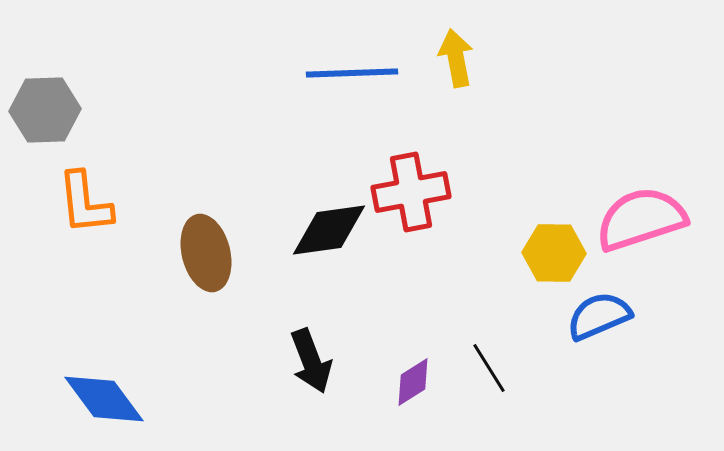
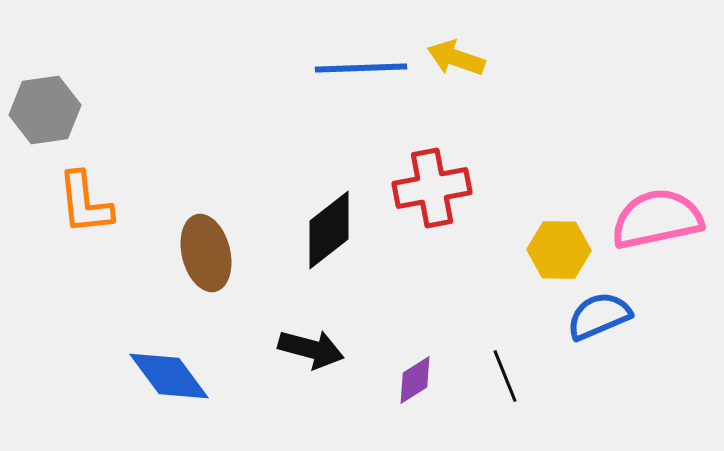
yellow arrow: rotated 60 degrees counterclockwise
blue line: moved 9 px right, 5 px up
gray hexagon: rotated 6 degrees counterclockwise
red cross: moved 21 px right, 4 px up
pink semicircle: moved 16 px right; rotated 6 degrees clockwise
black diamond: rotated 30 degrees counterclockwise
yellow hexagon: moved 5 px right, 3 px up
black arrow: moved 12 px up; rotated 54 degrees counterclockwise
black line: moved 16 px right, 8 px down; rotated 10 degrees clockwise
purple diamond: moved 2 px right, 2 px up
blue diamond: moved 65 px right, 23 px up
